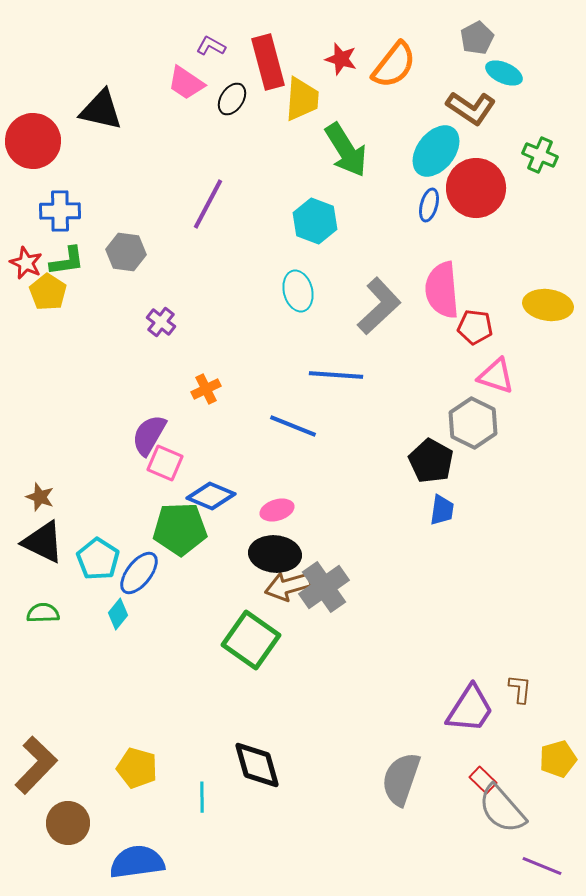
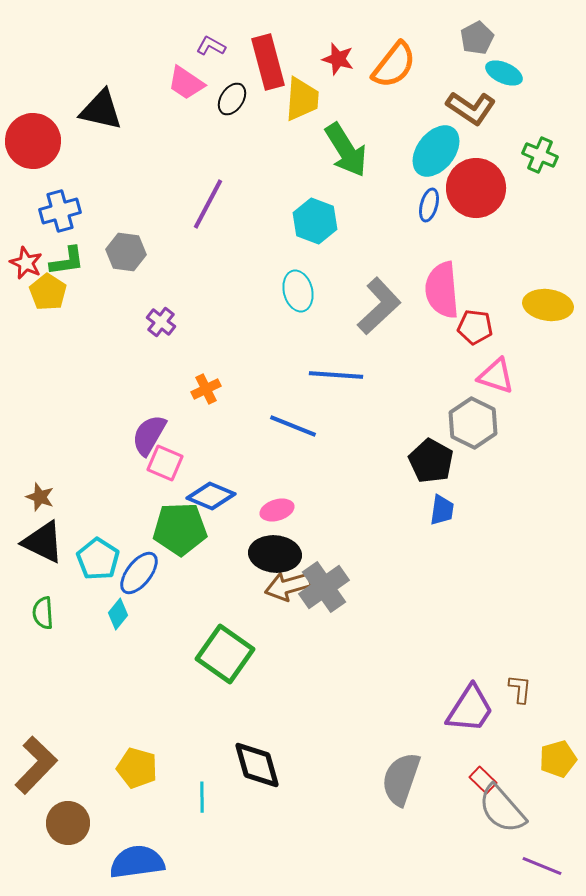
red star at (341, 59): moved 3 px left
blue cross at (60, 211): rotated 15 degrees counterclockwise
green semicircle at (43, 613): rotated 92 degrees counterclockwise
green square at (251, 640): moved 26 px left, 14 px down
